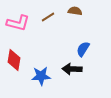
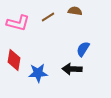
blue star: moved 3 px left, 3 px up
